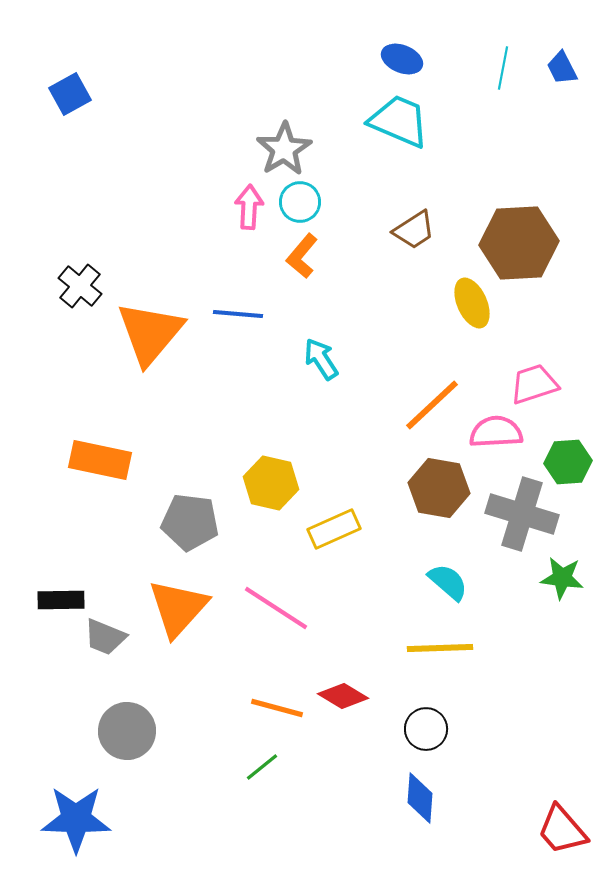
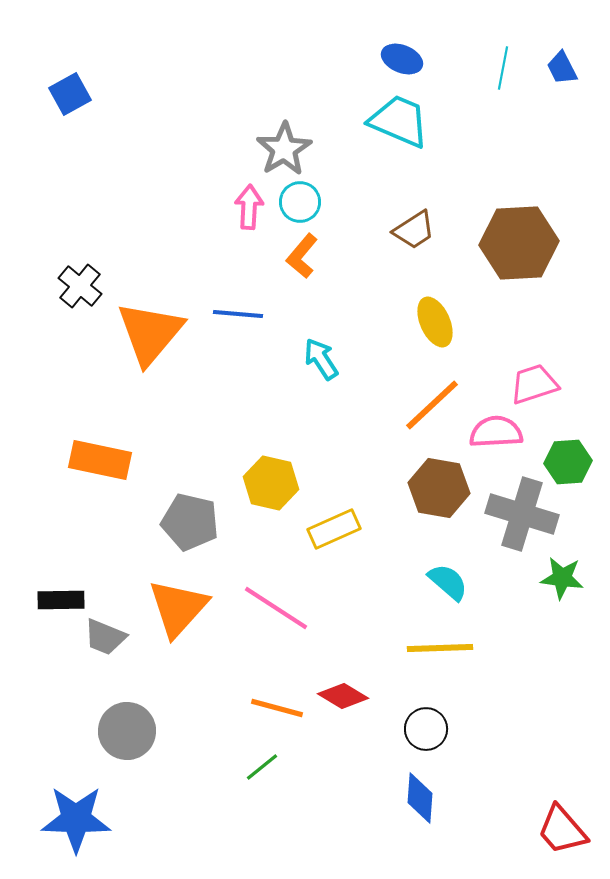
yellow ellipse at (472, 303): moved 37 px left, 19 px down
gray pentagon at (190, 522): rotated 6 degrees clockwise
